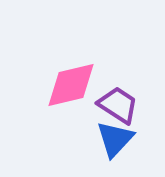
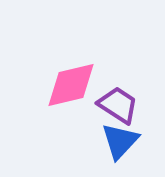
blue triangle: moved 5 px right, 2 px down
